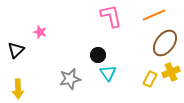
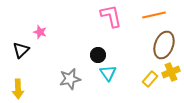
orange line: rotated 10 degrees clockwise
brown ellipse: moved 1 px left, 2 px down; rotated 16 degrees counterclockwise
black triangle: moved 5 px right
yellow rectangle: rotated 14 degrees clockwise
